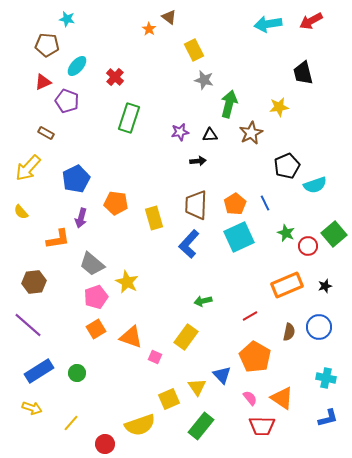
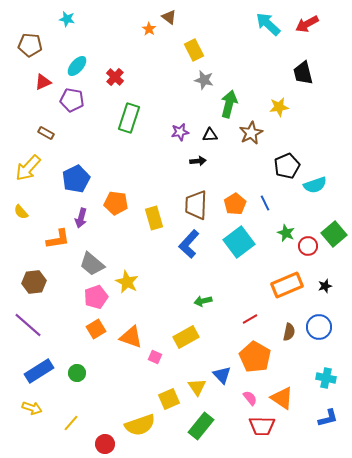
red arrow at (311, 21): moved 4 px left, 3 px down
cyan arrow at (268, 24): rotated 52 degrees clockwise
brown pentagon at (47, 45): moved 17 px left
purple pentagon at (67, 101): moved 5 px right, 1 px up; rotated 10 degrees counterclockwise
cyan square at (239, 237): moved 5 px down; rotated 12 degrees counterclockwise
red line at (250, 316): moved 3 px down
yellow rectangle at (186, 337): rotated 25 degrees clockwise
